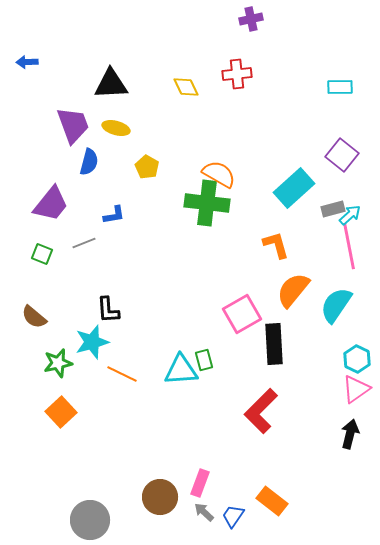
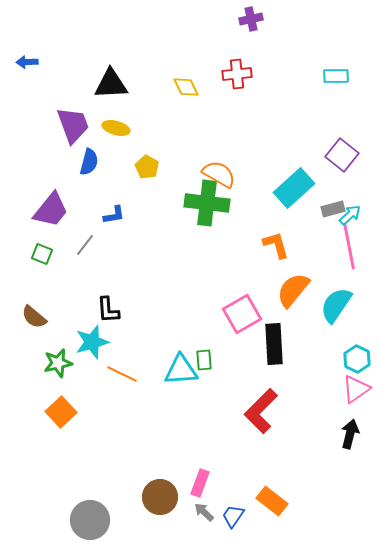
cyan rectangle at (340, 87): moved 4 px left, 11 px up
purple trapezoid at (51, 204): moved 6 px down
gray line at (84, 243): moved 1 px right, 2 px down; rotated 30 degrees counterclockwise
green rectangle at (204, 360): rotated 10 degrees clockwise
